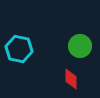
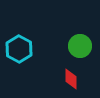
cyan hexagon: rotated 16 degrees clockwise
